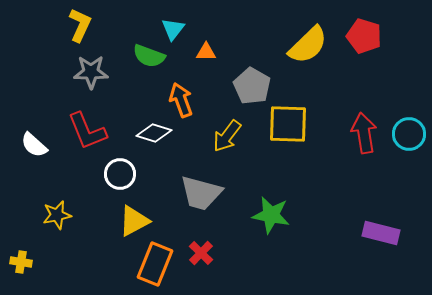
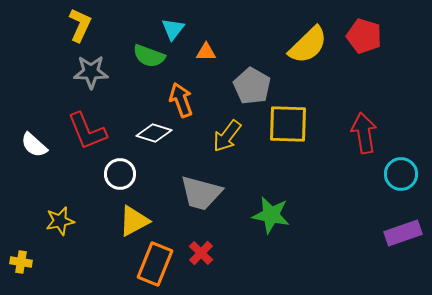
cyan circle: moved 8 px left, 40 px down
yellow star: moved 3 px right, 6 px down
purple rectangle: moved 22 px right; rotated 33 degrees counterclockwise
